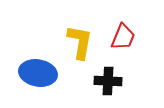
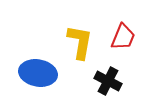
black cross: rotated 24 degrees clockwise
